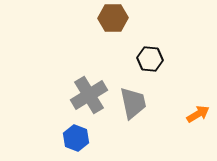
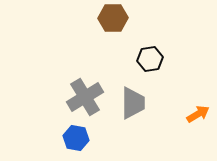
black hexagon: rotated 15 degrees counterclockwise
gray cross: moved 4 px left, 2 px down
gray trapezoid: rotated 12 degrees clockwise
blue hexagon: rotated 10 degrees counterclockwise
